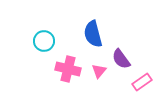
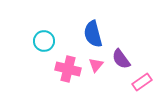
pink triangle: moved 3 px left, 6 px up
